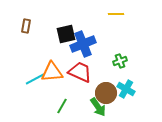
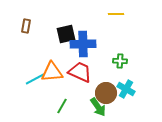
blue cross: rotated 20 degrees clockwise
green cross: rotated 24 degrees clockwise
